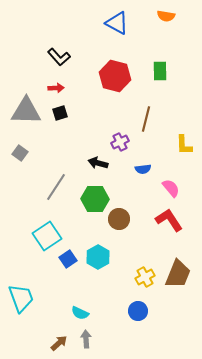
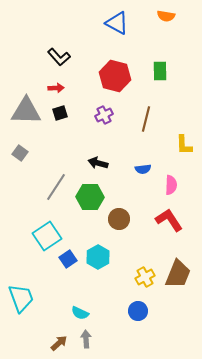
purple cross: moved 16 px left, 27 px up
pink semicircle: moved 3 px up; rotated 42 degrees clockwise
green hexagon: moved 5 px left, 2 px up
